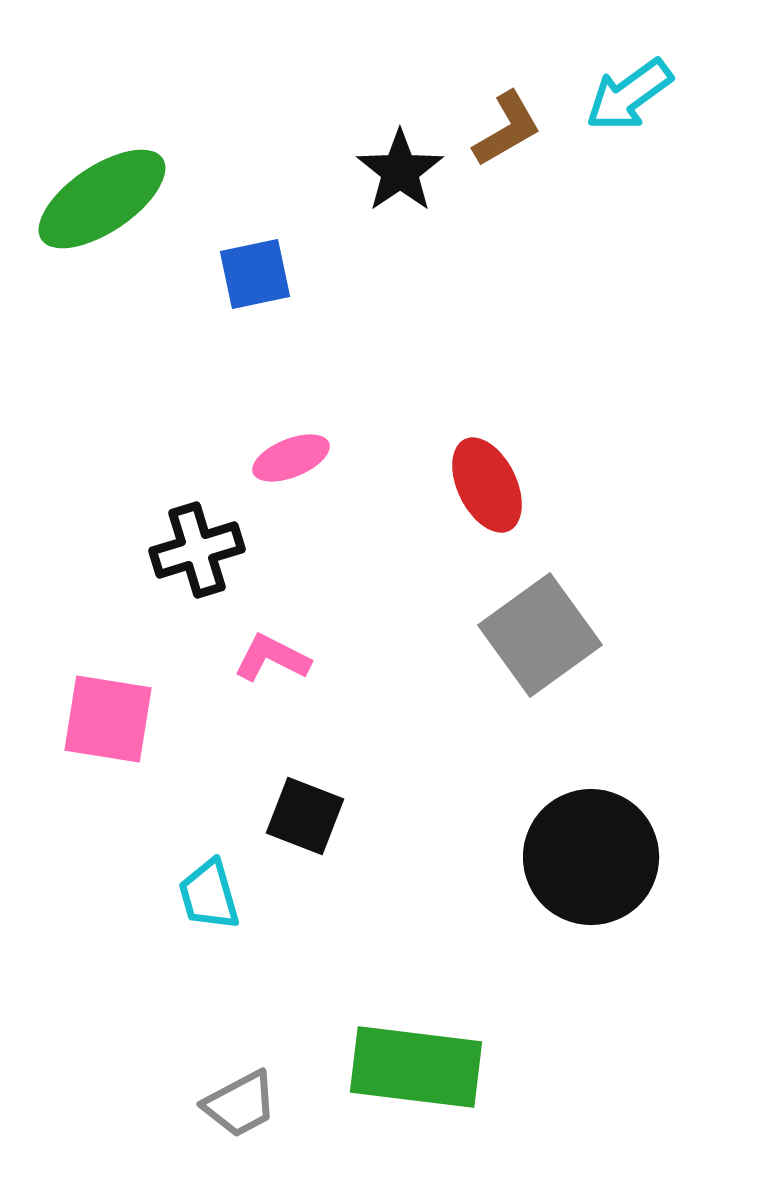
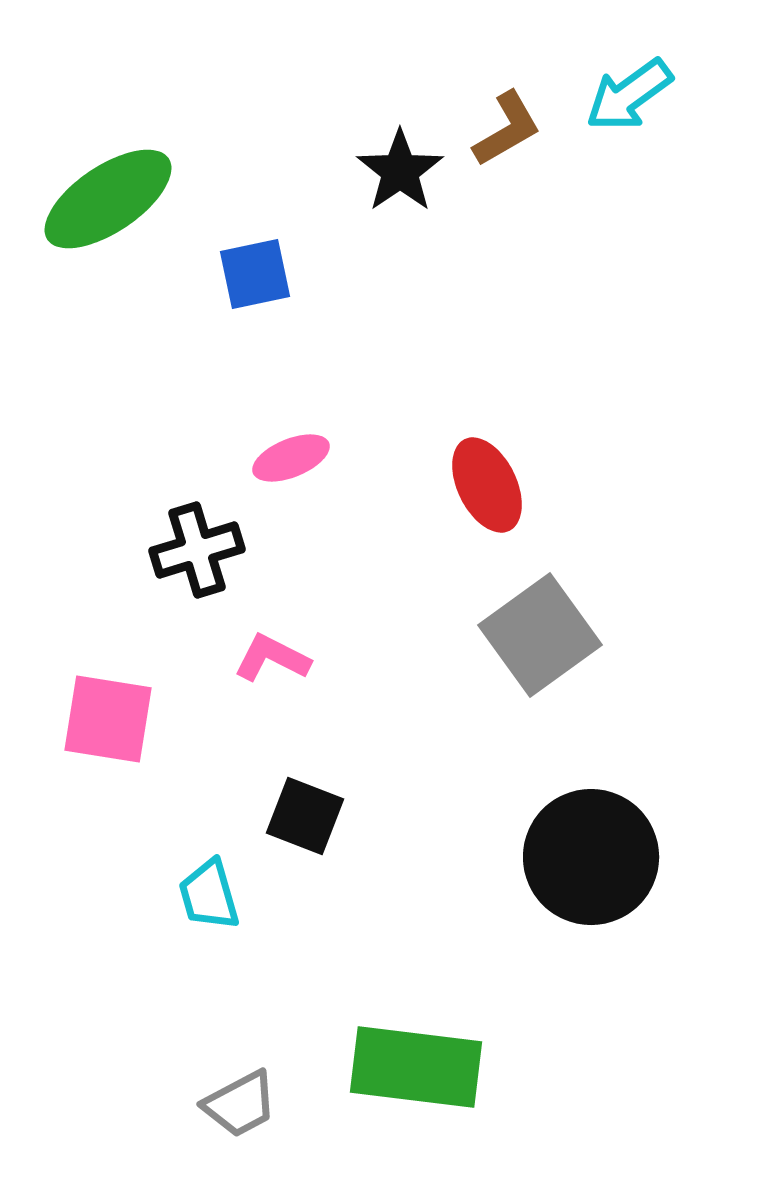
green ellipse: moved 6 px right
